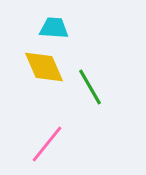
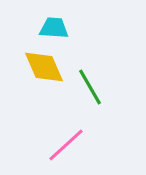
pink line: moved 19 px right, 1 px down; rotated 9 degrees clockwise
